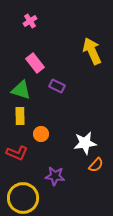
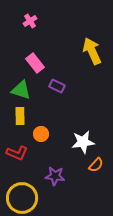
white star: moved 2 px left, 1 px up
yellow circle: moved 1 px left
